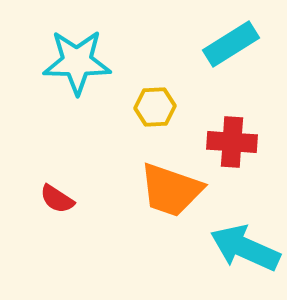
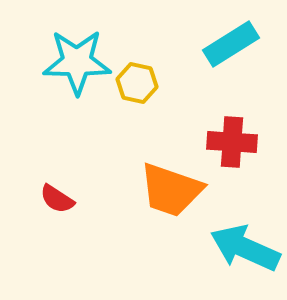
yellow hexagon: moved 18 px left, 24 px up; rotated 15 degrees clockwise
